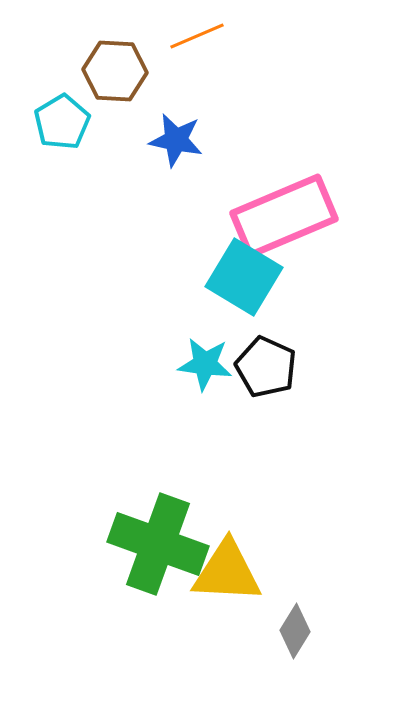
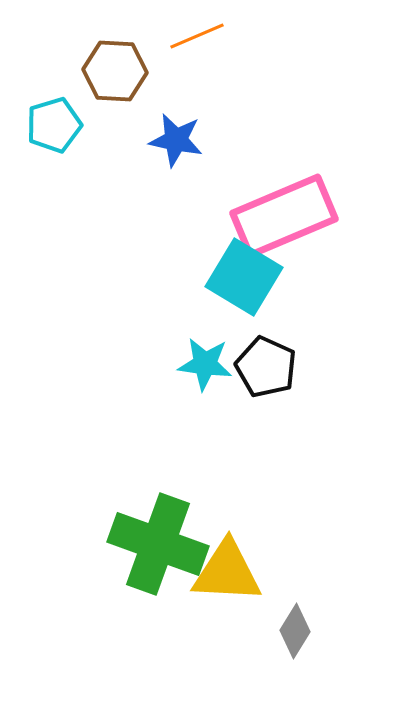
cyan pentagon: moved 8 px left, 3 px down; rotated 14 degrees clockwise
